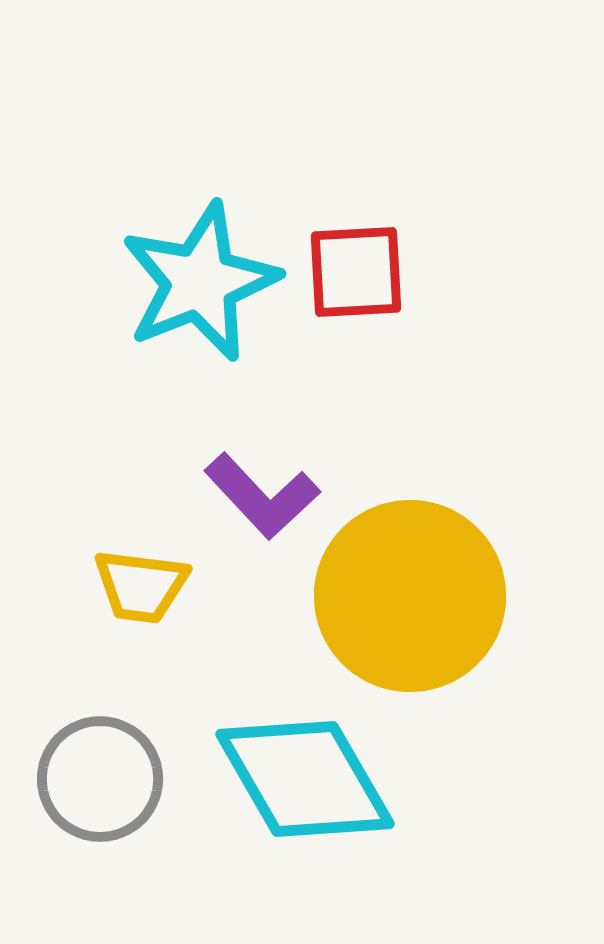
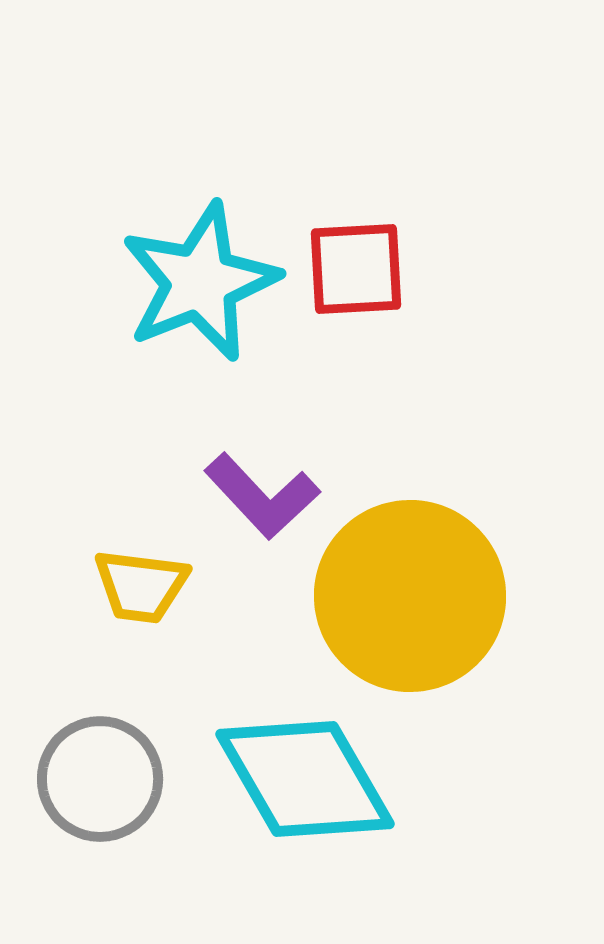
red square: moved 3 px up
